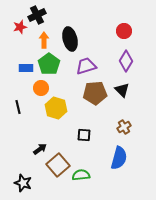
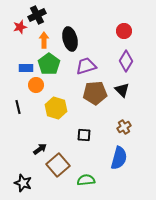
orange circle: moved 5 px left, 3 px up
green semicircle: moved 5 px right, 5 px down
